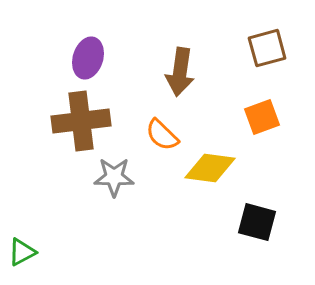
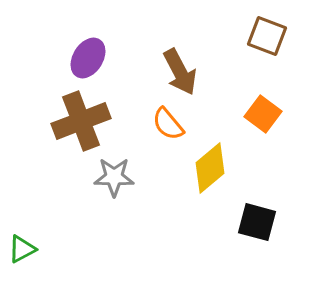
brown square: moved 12 px up; rotated 36 degrees clockwise
purple ellipse: rotated 15 degrees clockwise
brown arrow: rotated 36 degrees counterclockwise
orange square: moved 1 px right, 3 px up; rotated 33 degrees counterclockwise
brown cross: rotated 14 degrees counterclockwise
orange semicircle: moved 6 px right, 11 px up; rotated 6 degrees clockwise
yellow diamond: rotated 48 degrees counterclockwise
green triangle: moved 3 px up
